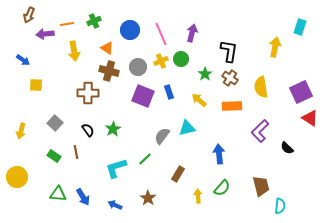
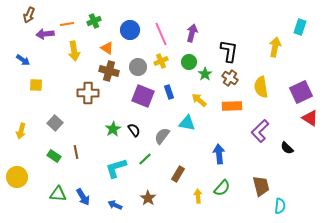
green circle at (181, 59): moved 8 px right, 3 px down
cyan triangle at (187, 128): moved 5 px up; rotated 24 degrees clockwise
black semicircle at (88, 130): moved 46 px right
